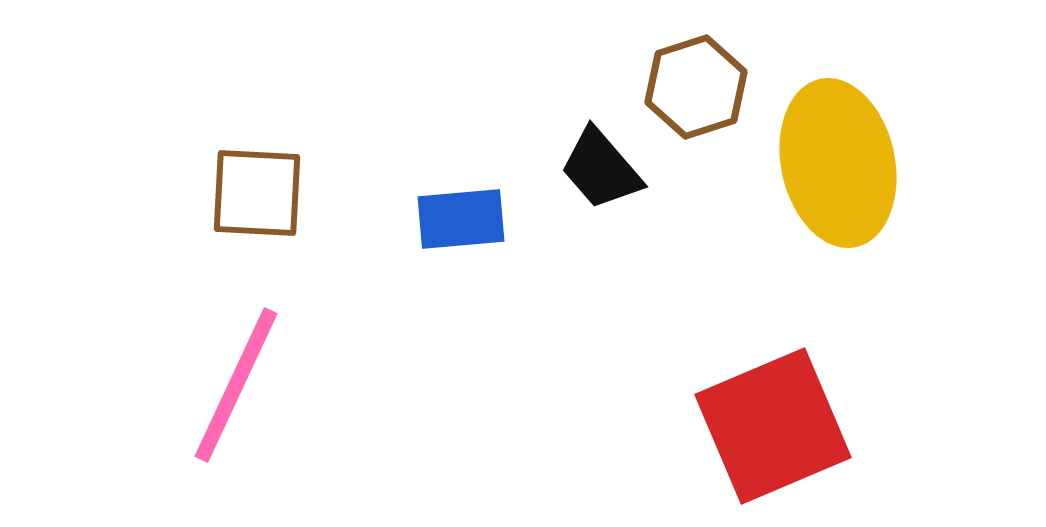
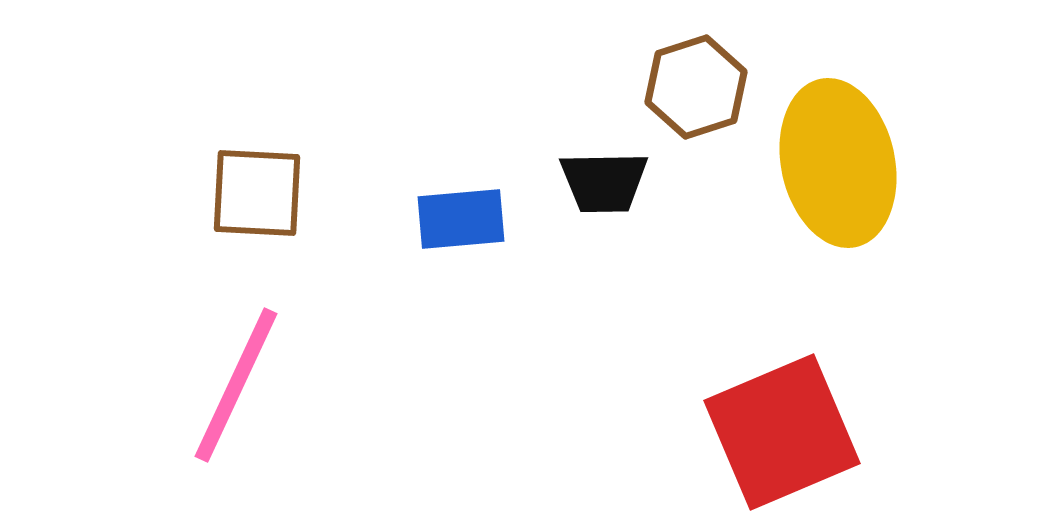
black trapezoid: moved 3 px right, 13 px down; rotated 50 degrees counterclockwise
red square: moved 9 px right, 6 px down
